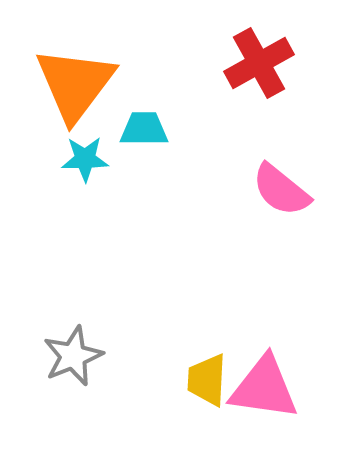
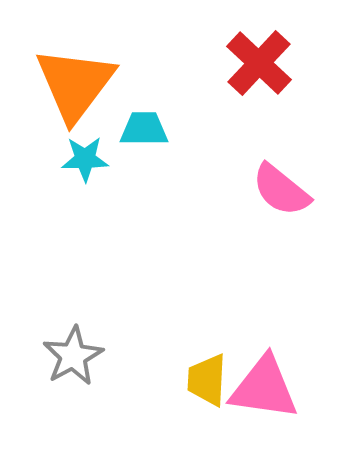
red cross: rotated 18 degrees counterclockwise
gray star: rotated 6 degrees counterclockwise
